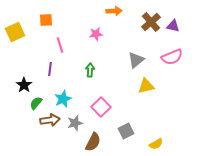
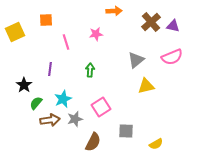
pink line: moved 6 px right, 3 px up
pink square: rotated 12 degrees clockwise
gray star: moved 4 px up
gray square: rotated 28 degrees clockwise
